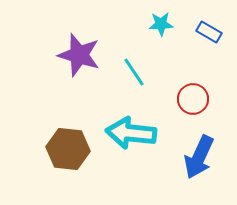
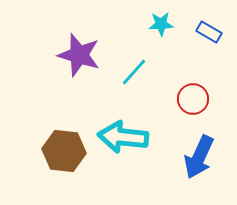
cyan line: rotated 76 degrees clockwise
cyan arrow: moved 8 px left, 4 px down
brown hexagon: moved 4 px left, 2 px down
